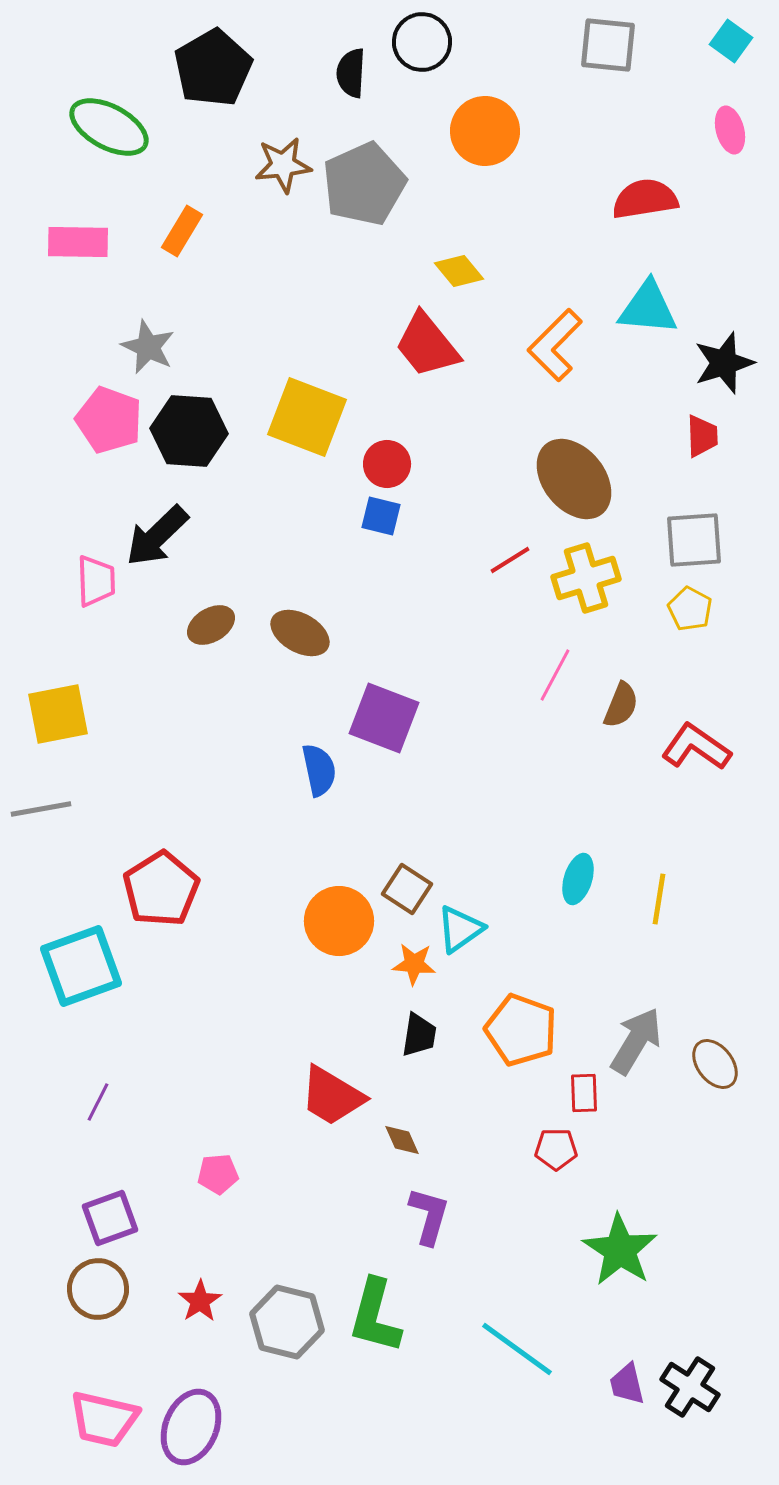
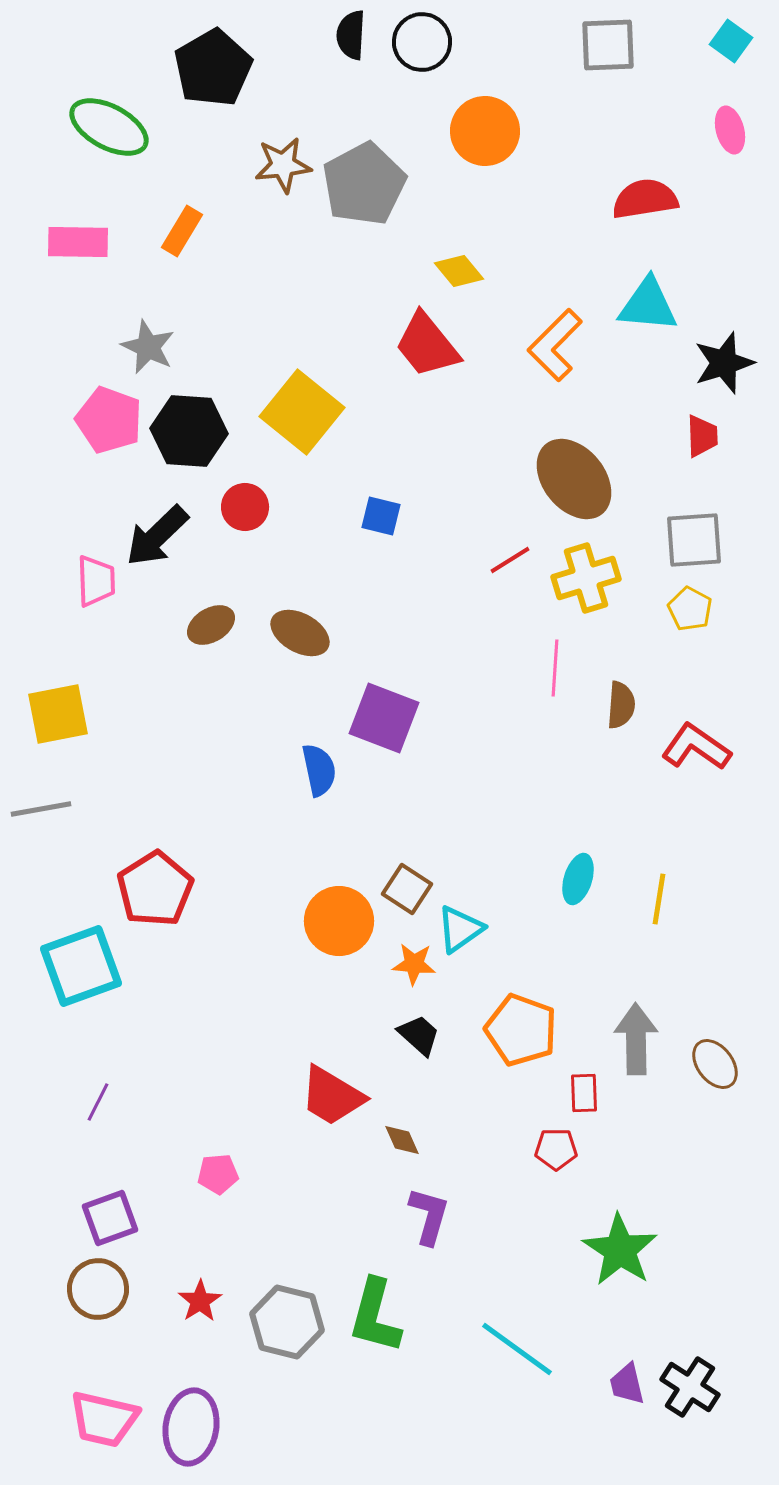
gray square at (608, 45): rotated 8 degrees counterclockwise
black semicircle at (351, 73): moved 38 px up
gray pentagon at (364, 184): rotated 4 degrees counterclockwise
cyan triangle at (648, 308): moved 3 px up
yellow square at (307, 417): moved 5 px left, 5 px up; rotated 18 degrees clockwise
red circle at (387, 464): moved 142 px left, 43 px down
pink line at (555, 675): moved 7 px up; rotated 24 degrees counterclockwise
brown semicircle at (621, 705): rotated 18 degrees counterclockwise
red pentagon at (161, 889): moved 6 px left
black trapezoid at (419, 1035): rotated 57 degrees counterclockwise
gray arrow at (636, 1041): moved 2 px up; rotated 32 degrees counterclockwise
purple ellipse at (191, 1427): rotated 14 degrees counterclockwise
